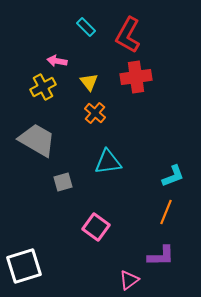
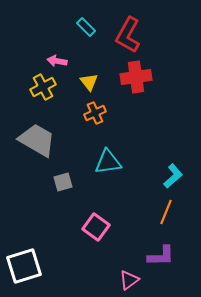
orange cross: rotated 25 degrees clockwise
cyan L-shape: rotated 20 degrees counterclockwise
